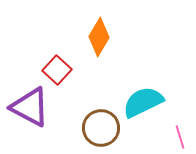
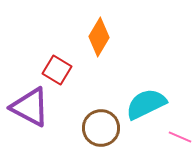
red square: rotated 12 degrees counterclockwise
cyan semicircle: moved 3 px right, 2 px down
pink line: rotated 50 degrees counterclockwise
